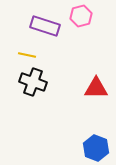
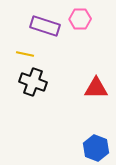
pink hexagon: moved 1 px left, 3 px down; rotated 15 degrees clockwise
yellow line: moved 2 px left, 1 px up
